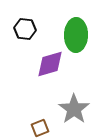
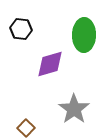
black hexagon: moved 4 px left
green ellipse: moved 8 px right
brown square: moved 14 px left; rotated 24 degrees counterclockwise
